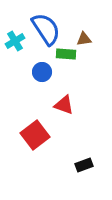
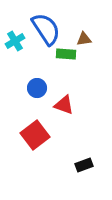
blue circle: moved 5 px left, 16 px down
